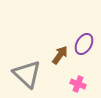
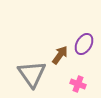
gray triangle: moved 5 px right; rotated 12 degrees clockwise
